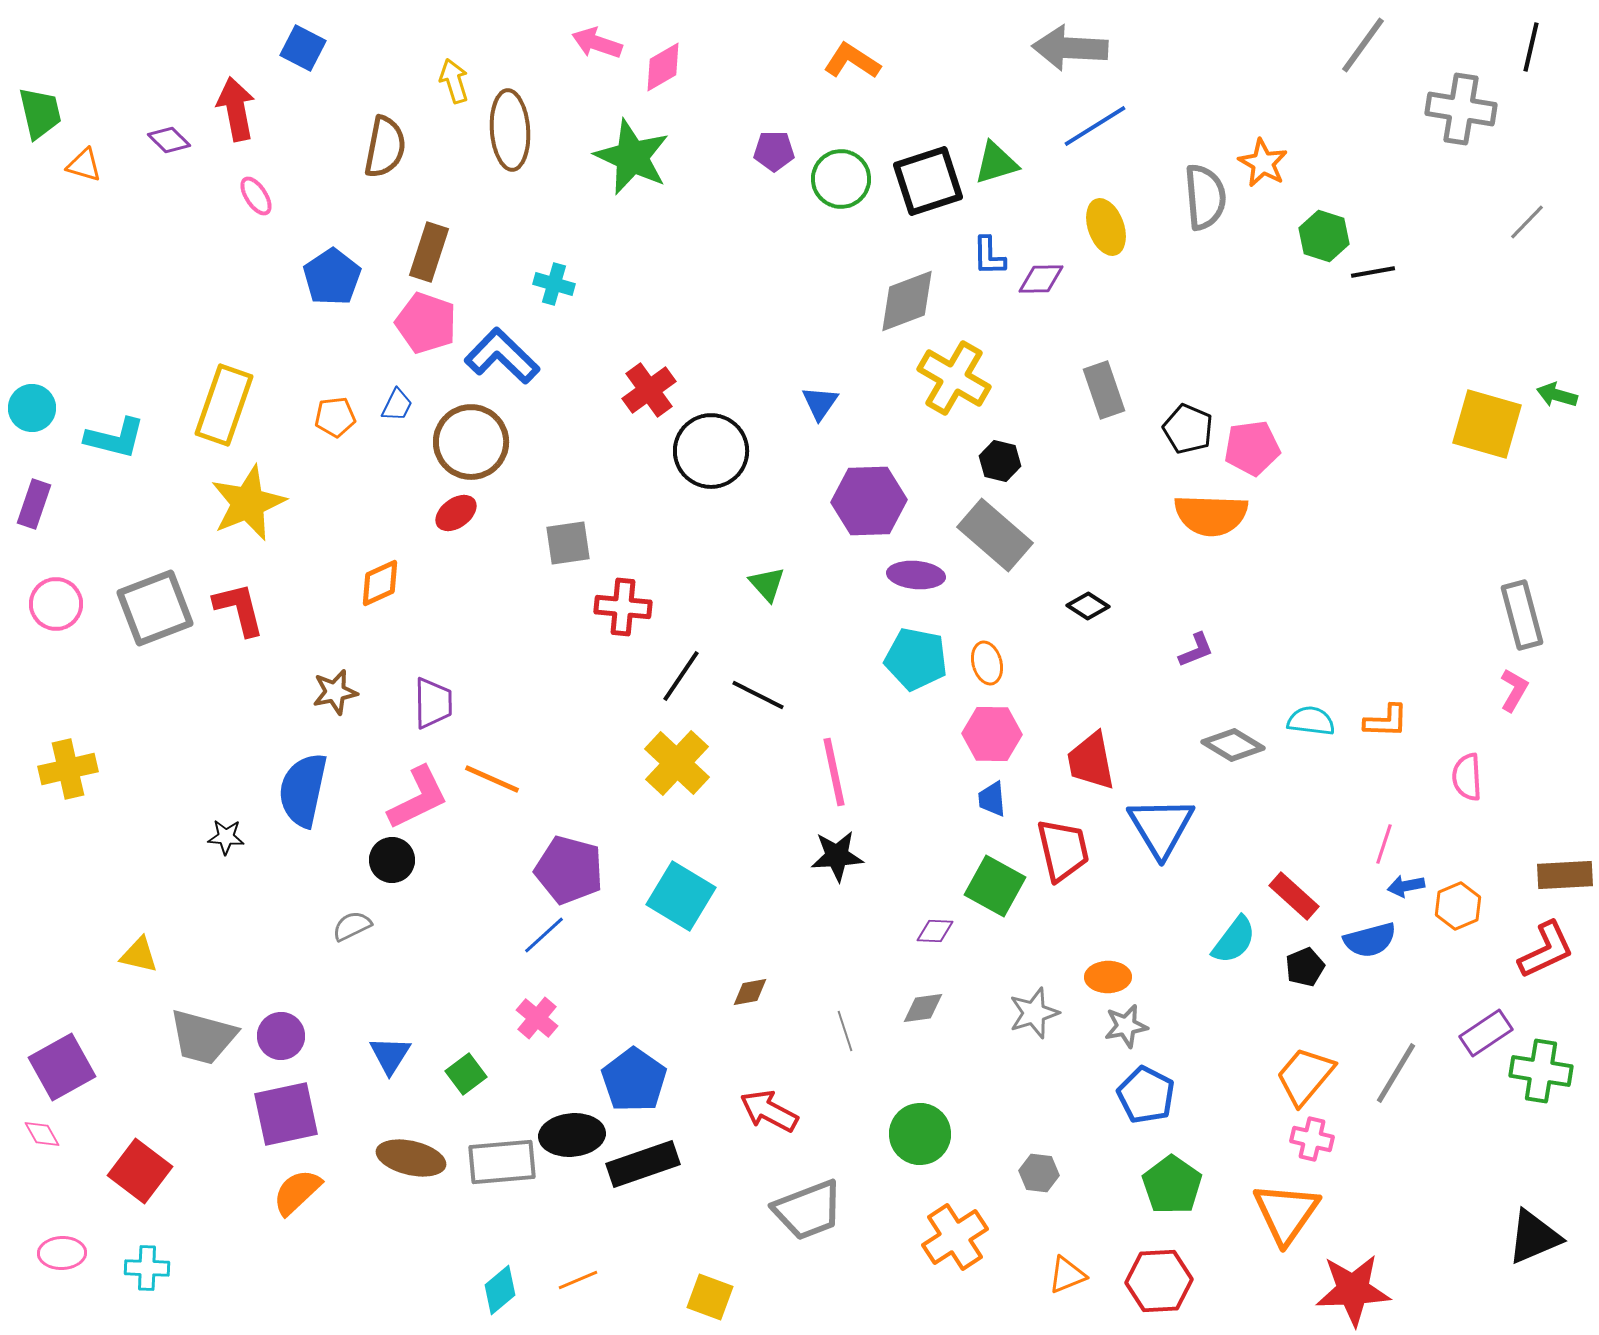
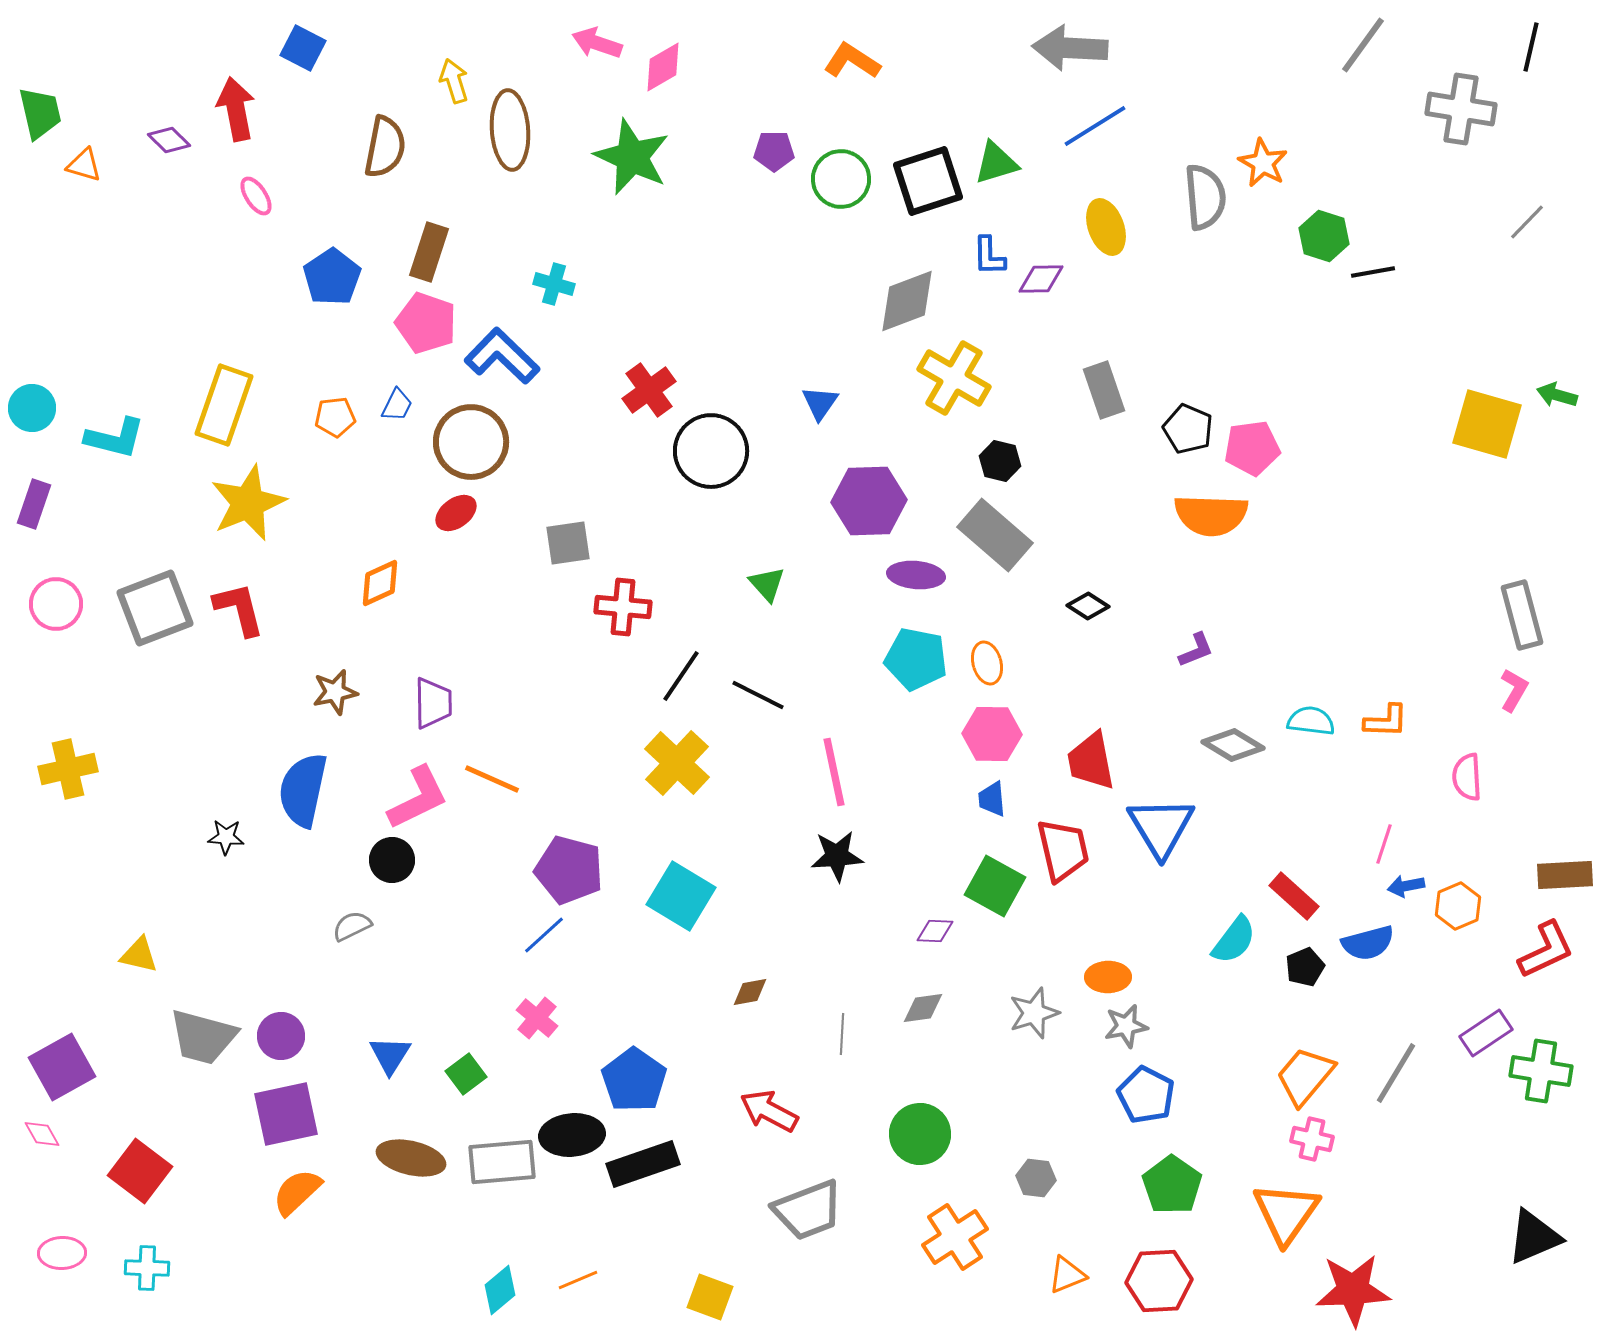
blue semicircle at (1370, 940): moved 2 px left, 3 px down
gray line at (845, 1031): moved 3 px left, 3 px down; rotated 21 degrees clockwise
gray hexagon at (1039, 1173): moved 3 px left, 5 px down
